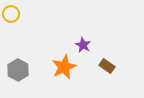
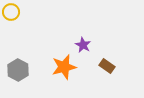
yellow circle: moved 2 px up
orange star: rotated 10 degrees clockwise
